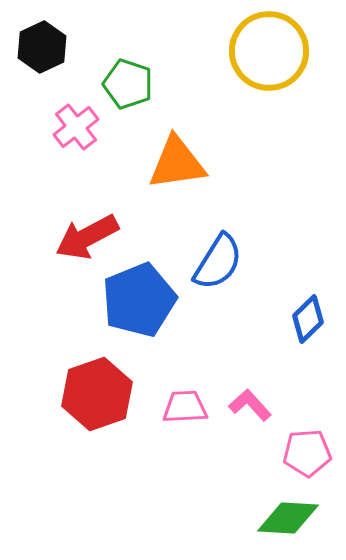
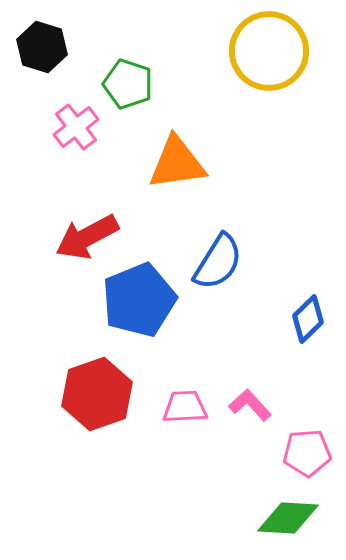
black hexagon: rotated 18 degrees counterclockwise
